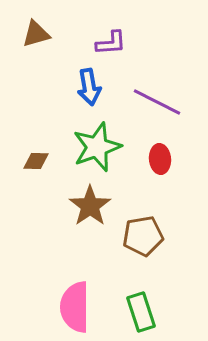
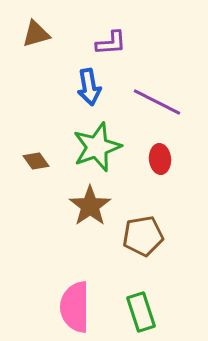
brown diamond: rotated 52 degrees clockwise
